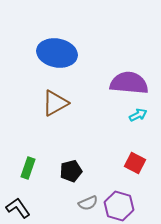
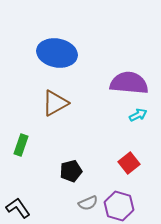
red square: moved 6 px left; rotated 25 degrees clockwise
green rectangle: moved 7 px left, 23 px up
